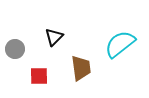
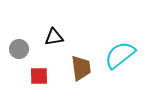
black triangle: rotated 36 degrees clockwise
cyan semicircle: moved 11 px down
gray circle: moved 4 px right
